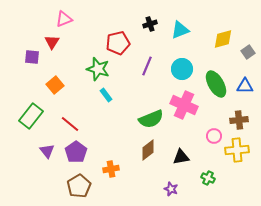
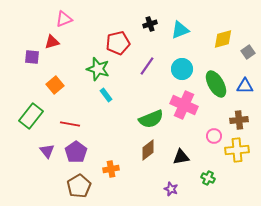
red triangle: rotated 42 degrees clockwise
purple line: rotated 12 degrees clockwise
red line: rotated 30 degrees counterclockwise
